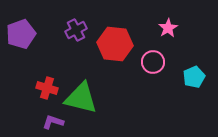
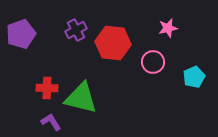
pink star: rotated 18 degrees clockwise
red hexagon: moved 2 px left, 1 px up
red cross: rotated 15 degrees counterclockwise
purple L-shape: moved 2 px left; rotated 40 degrees clockwise
